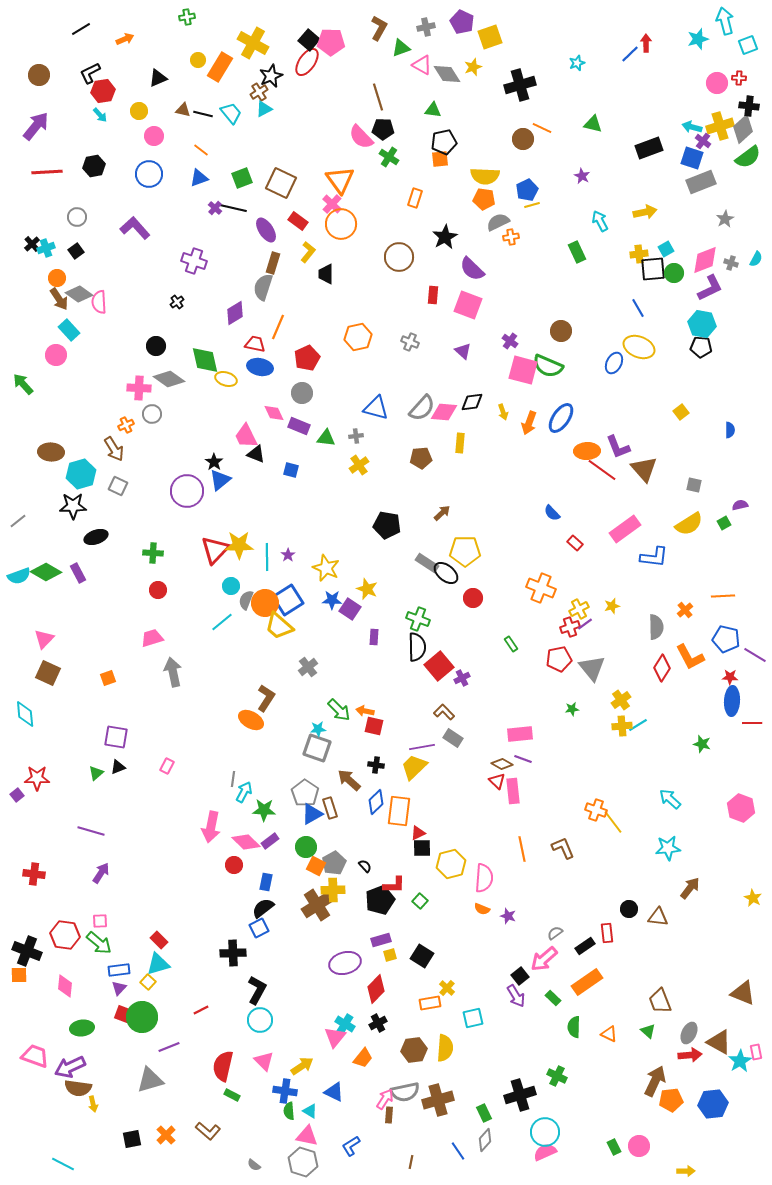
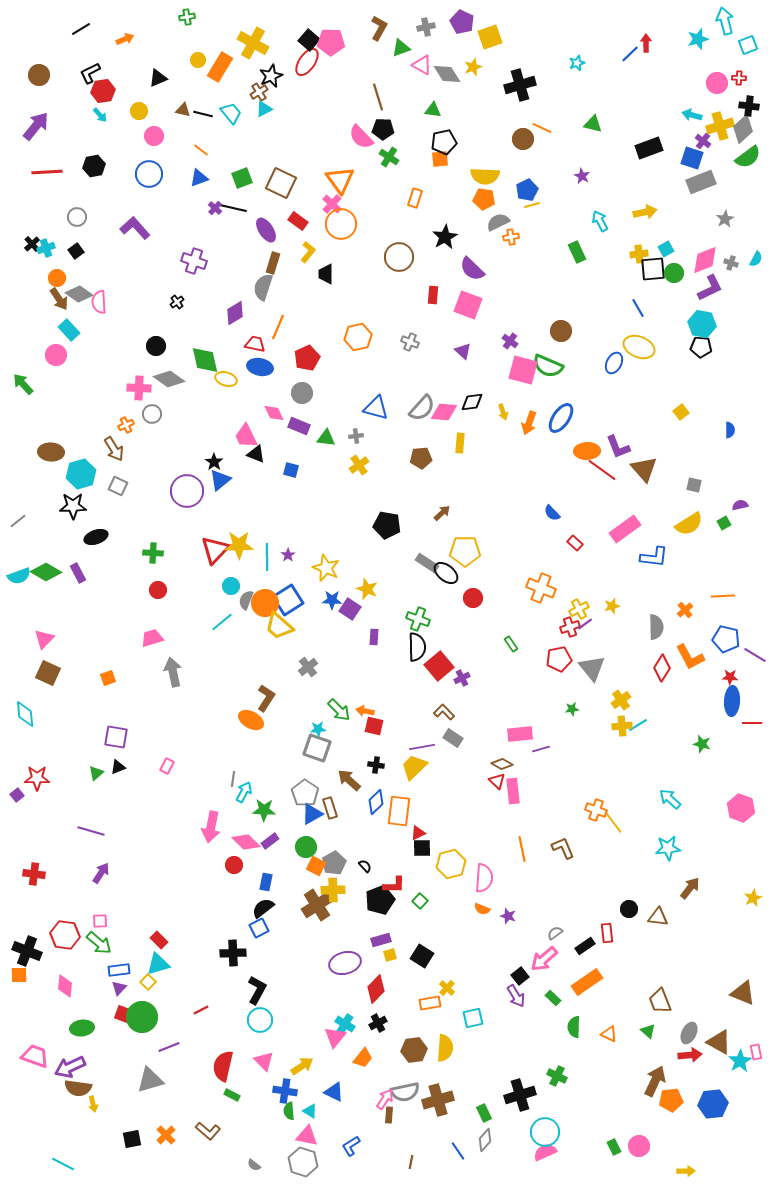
cyan arrow at (692, 127): moved 12 px up
purple line at (523, 759): moved 18 px right, 10 px up; rotated 36 degrees counterclockwise
yellow star at (753, 898): rotated 18 degrees clockwise
